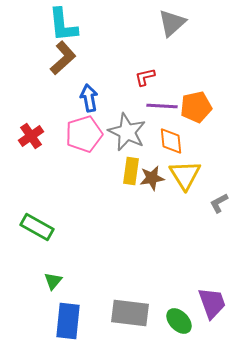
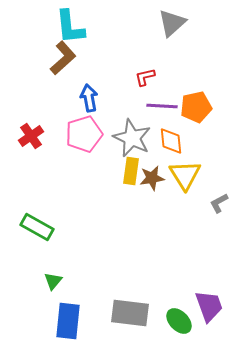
cyan L-shape: moved 7 px right, 2 px down
gray star: moved 5 px right, 6 px down
purple trapezoid: moved 3 px left, 3 px down
